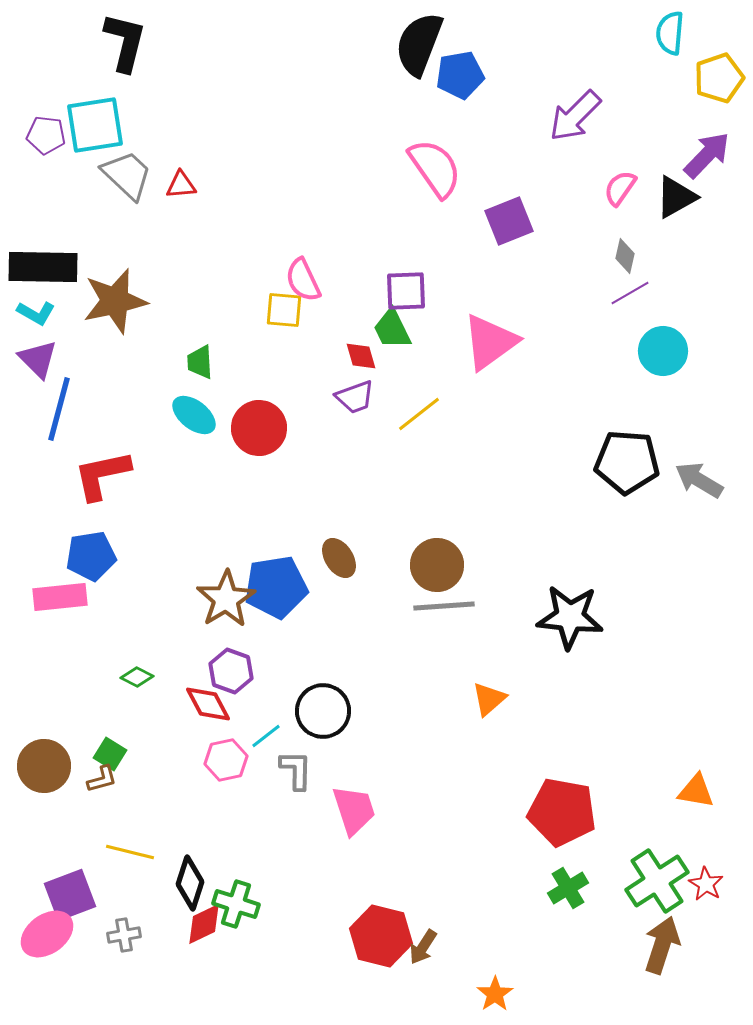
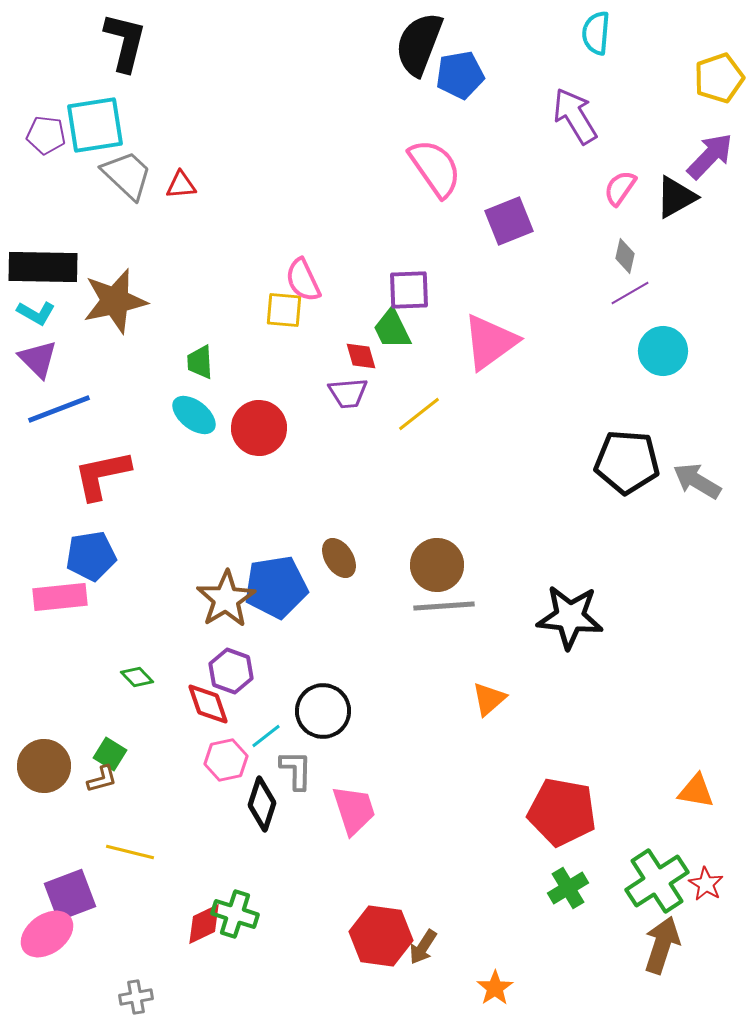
cyan semicircle at (670, 33): moved 74 px left
purple arrow at (575, 116): rotated 104 degrees clockwise
purple arrow at (707, 155): moved 3 px right, 1 px down
purple square at (406, 291): moved 3 px right, 1 px up
purple trapezoid at (355, 397): moved 7 px left, 4 px up; rotated 15 degrees clockwise
blue line at (59, 409): rotated 54 degrees clockwise
gray arrow at (699, 480): moved 2 px left, 1 px down
green diamond at (137, 677): rotated 20 degrees clockwise
red diamond at (208, 704): rotated 9 degrees clockwise
black diamond at (190, 883): moved 72 px right, 79 px up
green cross at (236, 904): moved 1 px left, 10 px down
gray cross at (124, 935): moved 12 px right, 62 px down
red hexagon at (381, 936): rotated 6 degrees counterclockwise
orange star at (495, 994): moved 6 px up
